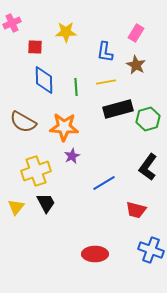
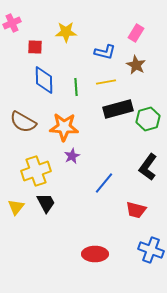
blue L-shape: rotated 85 degrees counterclockwise
blue line: rotated 20 degrees counterclockwise
